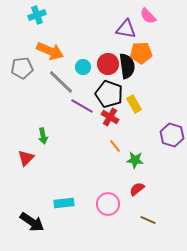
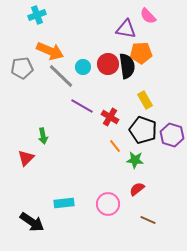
gray line: moved 6 px up
black pentagon: moved 34 px right, 36 px down
yellow rectangle: moved 11 px right, 4 px up
